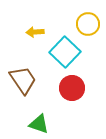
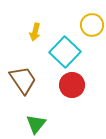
yellow circle: moved 4 px right, 1 px down
yellow arrow: rotated 72 degrees counterclockwise
red circle: moved 3 px up
green triangle: moved 3 px left; rotated 50 degrees clockwise
